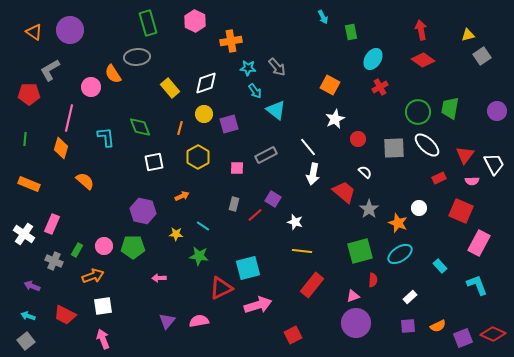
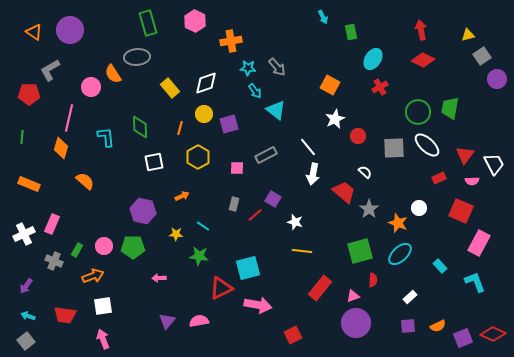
red diamond at (423, 60): rotated 10 degrees counterclockwise
purple circle at (497, 111): moved 32 px up
green diamond at (140, 127): rotated 20 degrees clockwise
green line at (25, 139): moved 3 px left, 2 px up
red circle at (358, 139): moved 3 px up
white cross at (24, 234): rotated 30 degrees clockwise
cyan ellipse at (400, 254): rotated 10 degrees counterclockwise
red rectangle at (312, 285): moved 8 px right, 3 px down
cyan L-shape at (477, 285): moved 2 px left, 3 px up
purple arrow at (32, 286): moved 6 px left; rotated 77 degrees counterclockwise
pink arrow at (258, 305): rotated 28 degrees clockwise
red trapezoid at (65, 315): rotated 20 degrees counterclockwise
